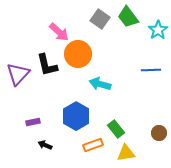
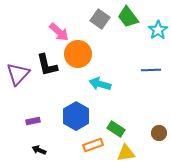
purple rectangle: moved 1 px up
green rectangle: rotated 18 degrees counterclockwise
black arrow: moved 6 px left, 5 px down
